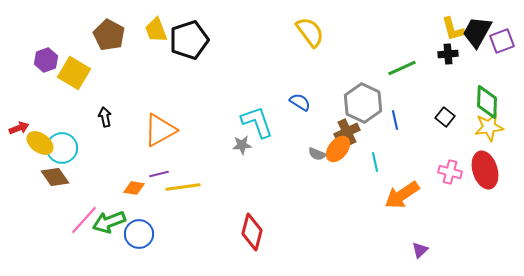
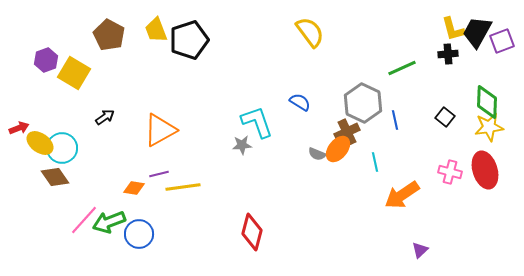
black arrow: rotated 66 degrees clockwise
